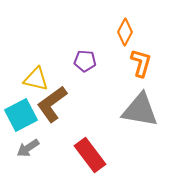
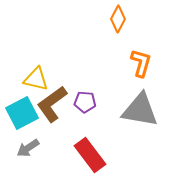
orange diamond: moved 7 px left, 13 px up
purple pentagon: moved 41 px down
cyan square: moved 1 px right, 2 px up
